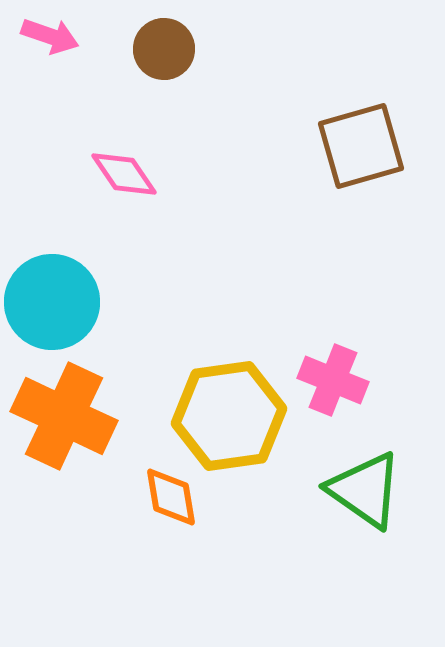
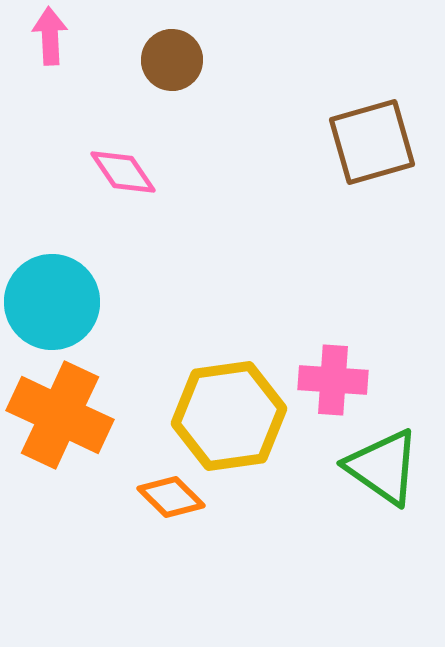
pink arrow: rotated 112 degrees counterclockwise
brown circle: moved 8 px right, 11 px down
brown square: moved 11 px right, 4 px up
pink diamond: moved 1 px left, 2 px up
pink cross: rotated 18 degrees counterclockwise
orange cross: moved 4 px left, 1 px up
green triangle: moved 18 px right, 23 px up
orange diamond: rotated 36 degrees counterclockwise
